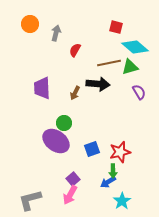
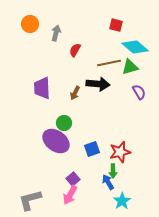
red square: moved 2 px up
blue arrow: rotated 91 degrees clockwise
